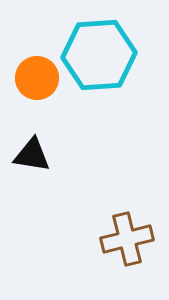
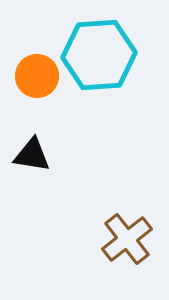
orange circle: moved 2 px up
brown cross: rotated 24 degrees counterclockwise
